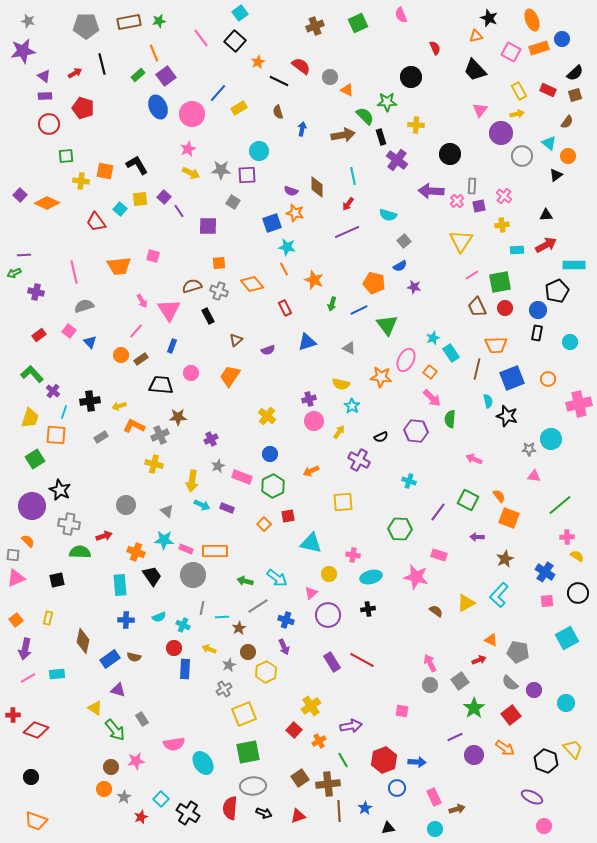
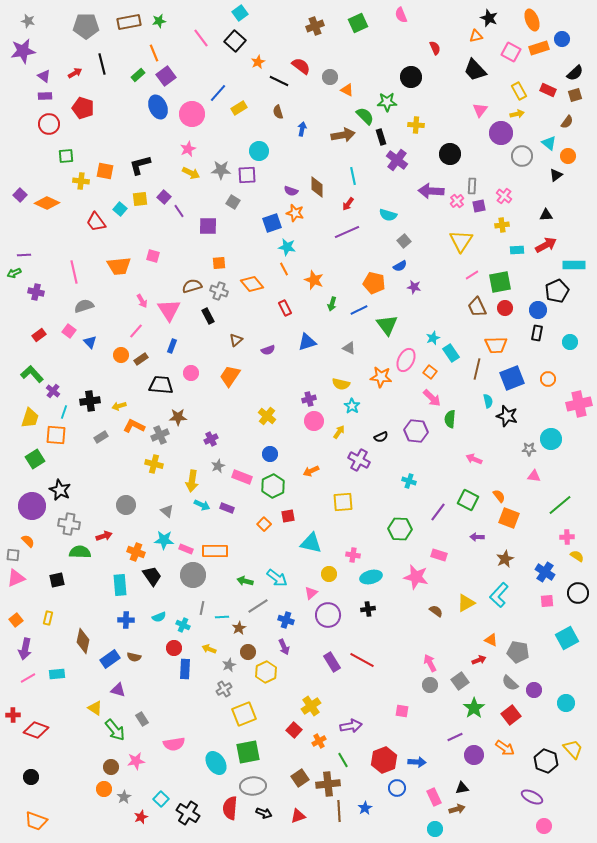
black L-shape at (137, 165): moved 3 px right; rotated 75 degrees counterclockwise
cyan ellipse at (203, 763): moved 13 px right
black triangle at (388, 828): moved 74 px right, 40 px up
